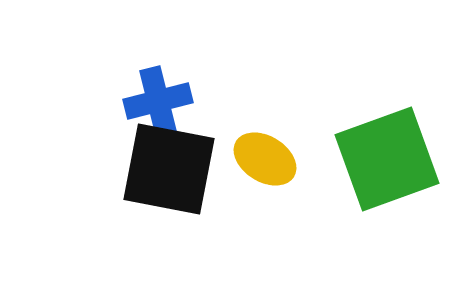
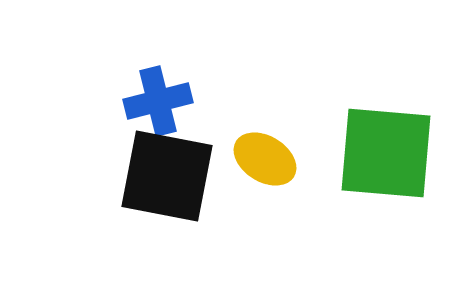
green square: moved 1 px left, 6 px up; rotated 25 degrees clockwise
black square: moved 2 px left, 7 px down
